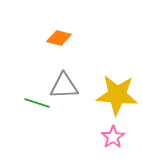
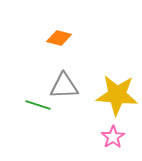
green line: moved 1 px right, 2 px down
